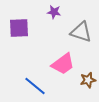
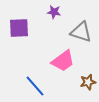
pink trapezoid: moved 3 px up
brown star: moved 2 px down
blue line: rotated 10 degrees clockwise
